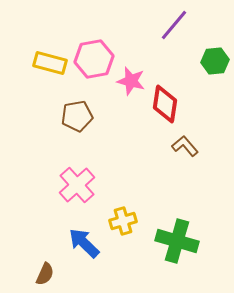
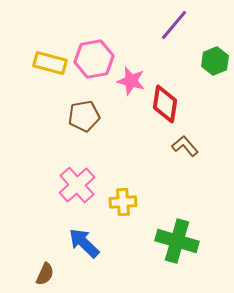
green hexagon: rotated 16 degrees counterclockwise
brown pentagon: moved 7 px right
yellow cross: moved 19 px up; rotated 12 degrees clockwise
